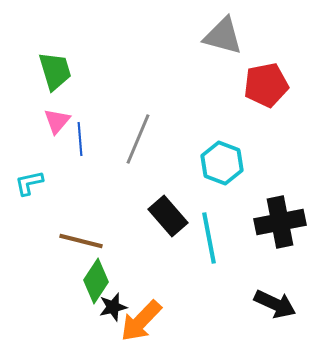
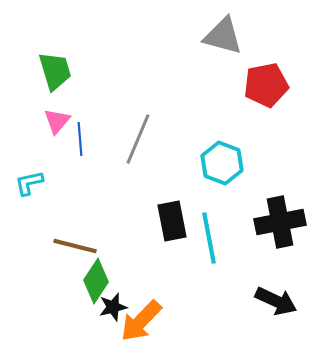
black rectangle: moved 4 px right, 5 px down; rotated 30 degrees clockwise
brown line: moved 6 px left, 5 px down
black arrow: moved 1 px right, 3 px up
